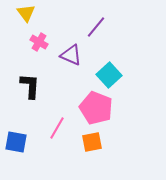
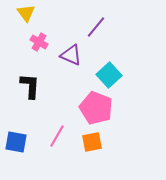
pink line: moved 8 px down
